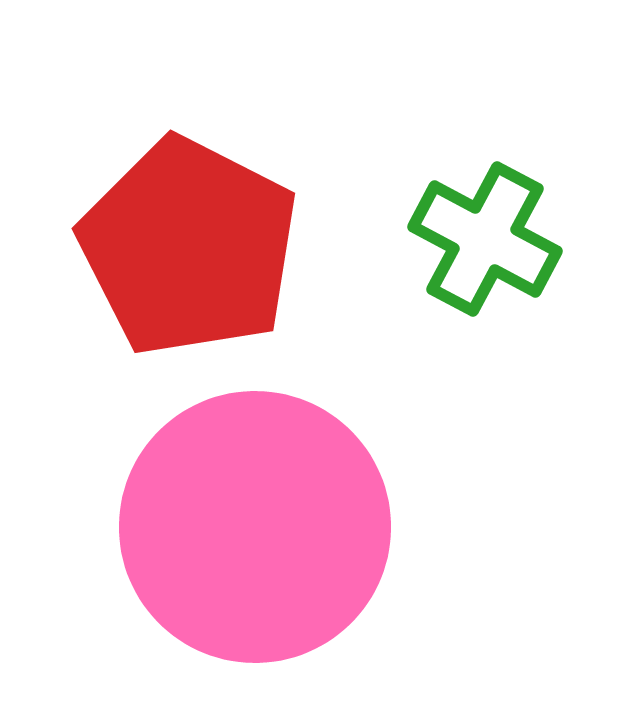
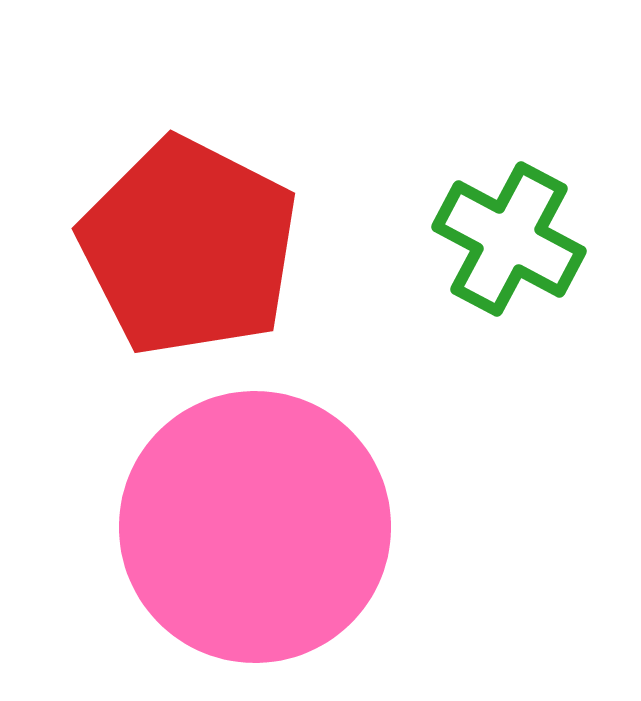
green cross: moved 24 px right
